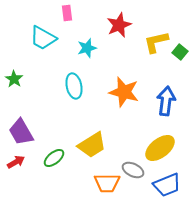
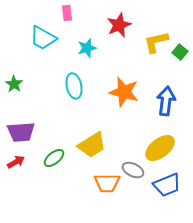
green star: moved 5 px down
purple trapezoid: rotated 64 degrees counterclockwise
